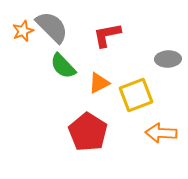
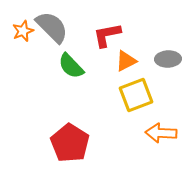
green semicircle: moved 8 px right
orange triangle: moved 27 px right, 22 px up
red pentagon: moved 18 px left, 11 px down
